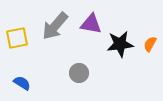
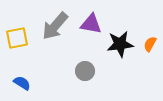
gray circle: moved 6 px right, 2 px up
